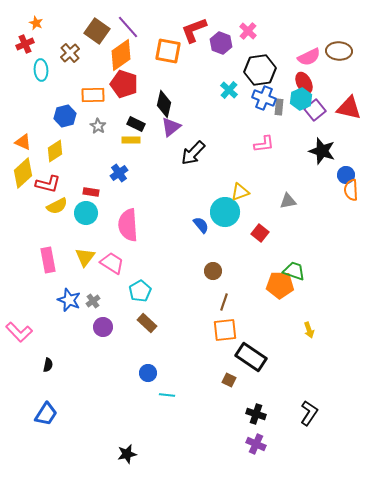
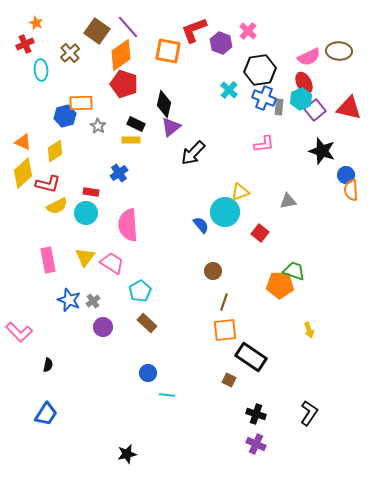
orange rectangle at (93, 95): moved 12 px left, 8 px down
